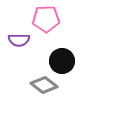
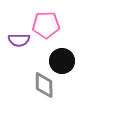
pink pentagon: moved 6 px down
gray diamond: rotated 52 degrees clockwise
